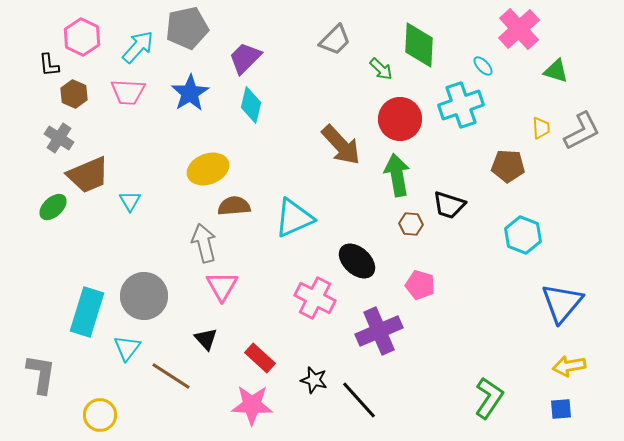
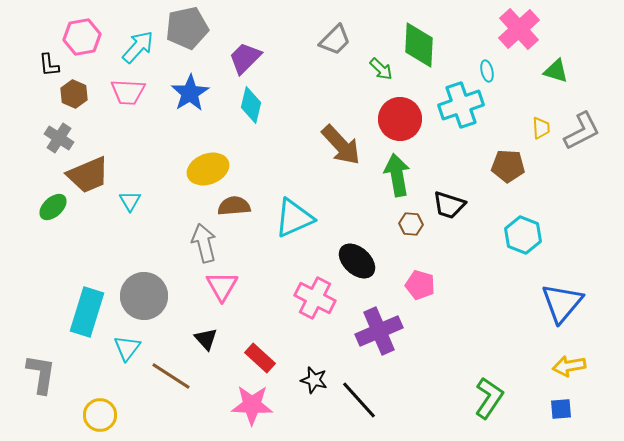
pink hexagon at (82, 37): rotated 24 degrees clockwise
cyan ellipse at (483, 66): moved 4 px right, 5 px down; rotated 30 degrees clockwise
